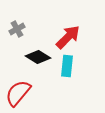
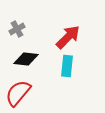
black diamond: moved 12 px left, 2 px down; rotated 25 degrees counterclockwise
